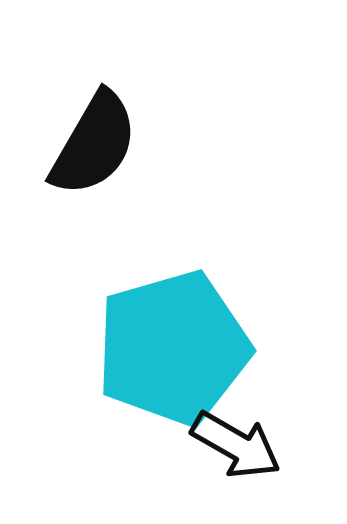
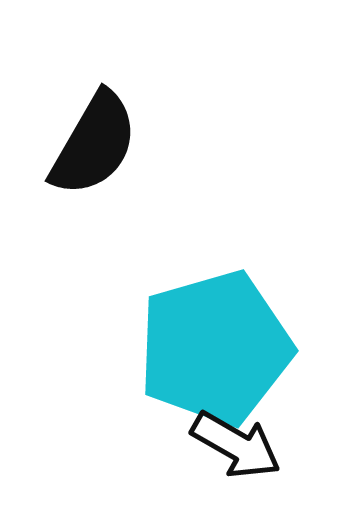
cyan pentagon: moved 42 px right
